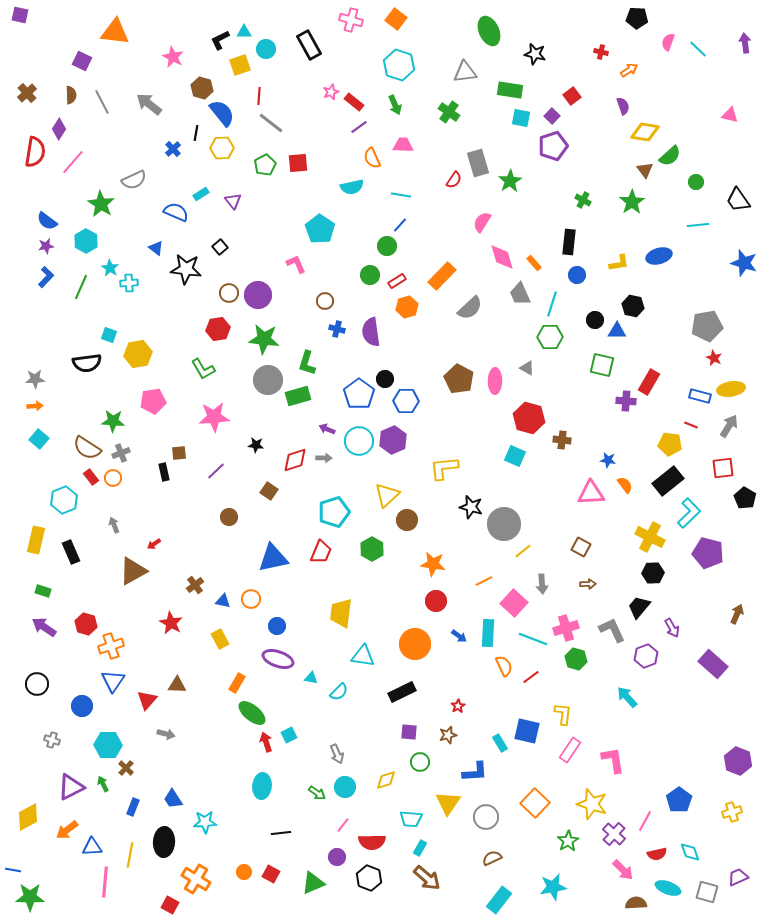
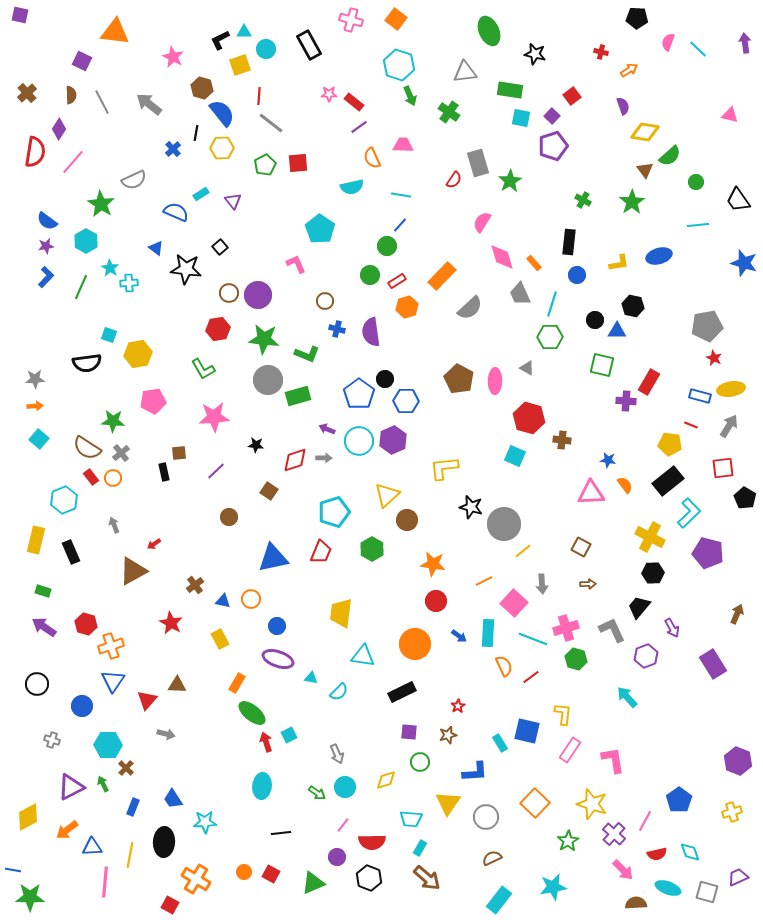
pink star at (331, 92): moved 2 px left, 2 px down; rotated 21 degrees clockwise
green arrow at (395, 105): moved 15 px right, 9 px up
green L-shape at (307, 363): moved 9 px up; rotated 85 degrees counterclockwise
gray cross at (121, 453): rotated 18 degrees counterclockwise
purple rectangle at (713, 664): rotated 16 degrees clockwise
